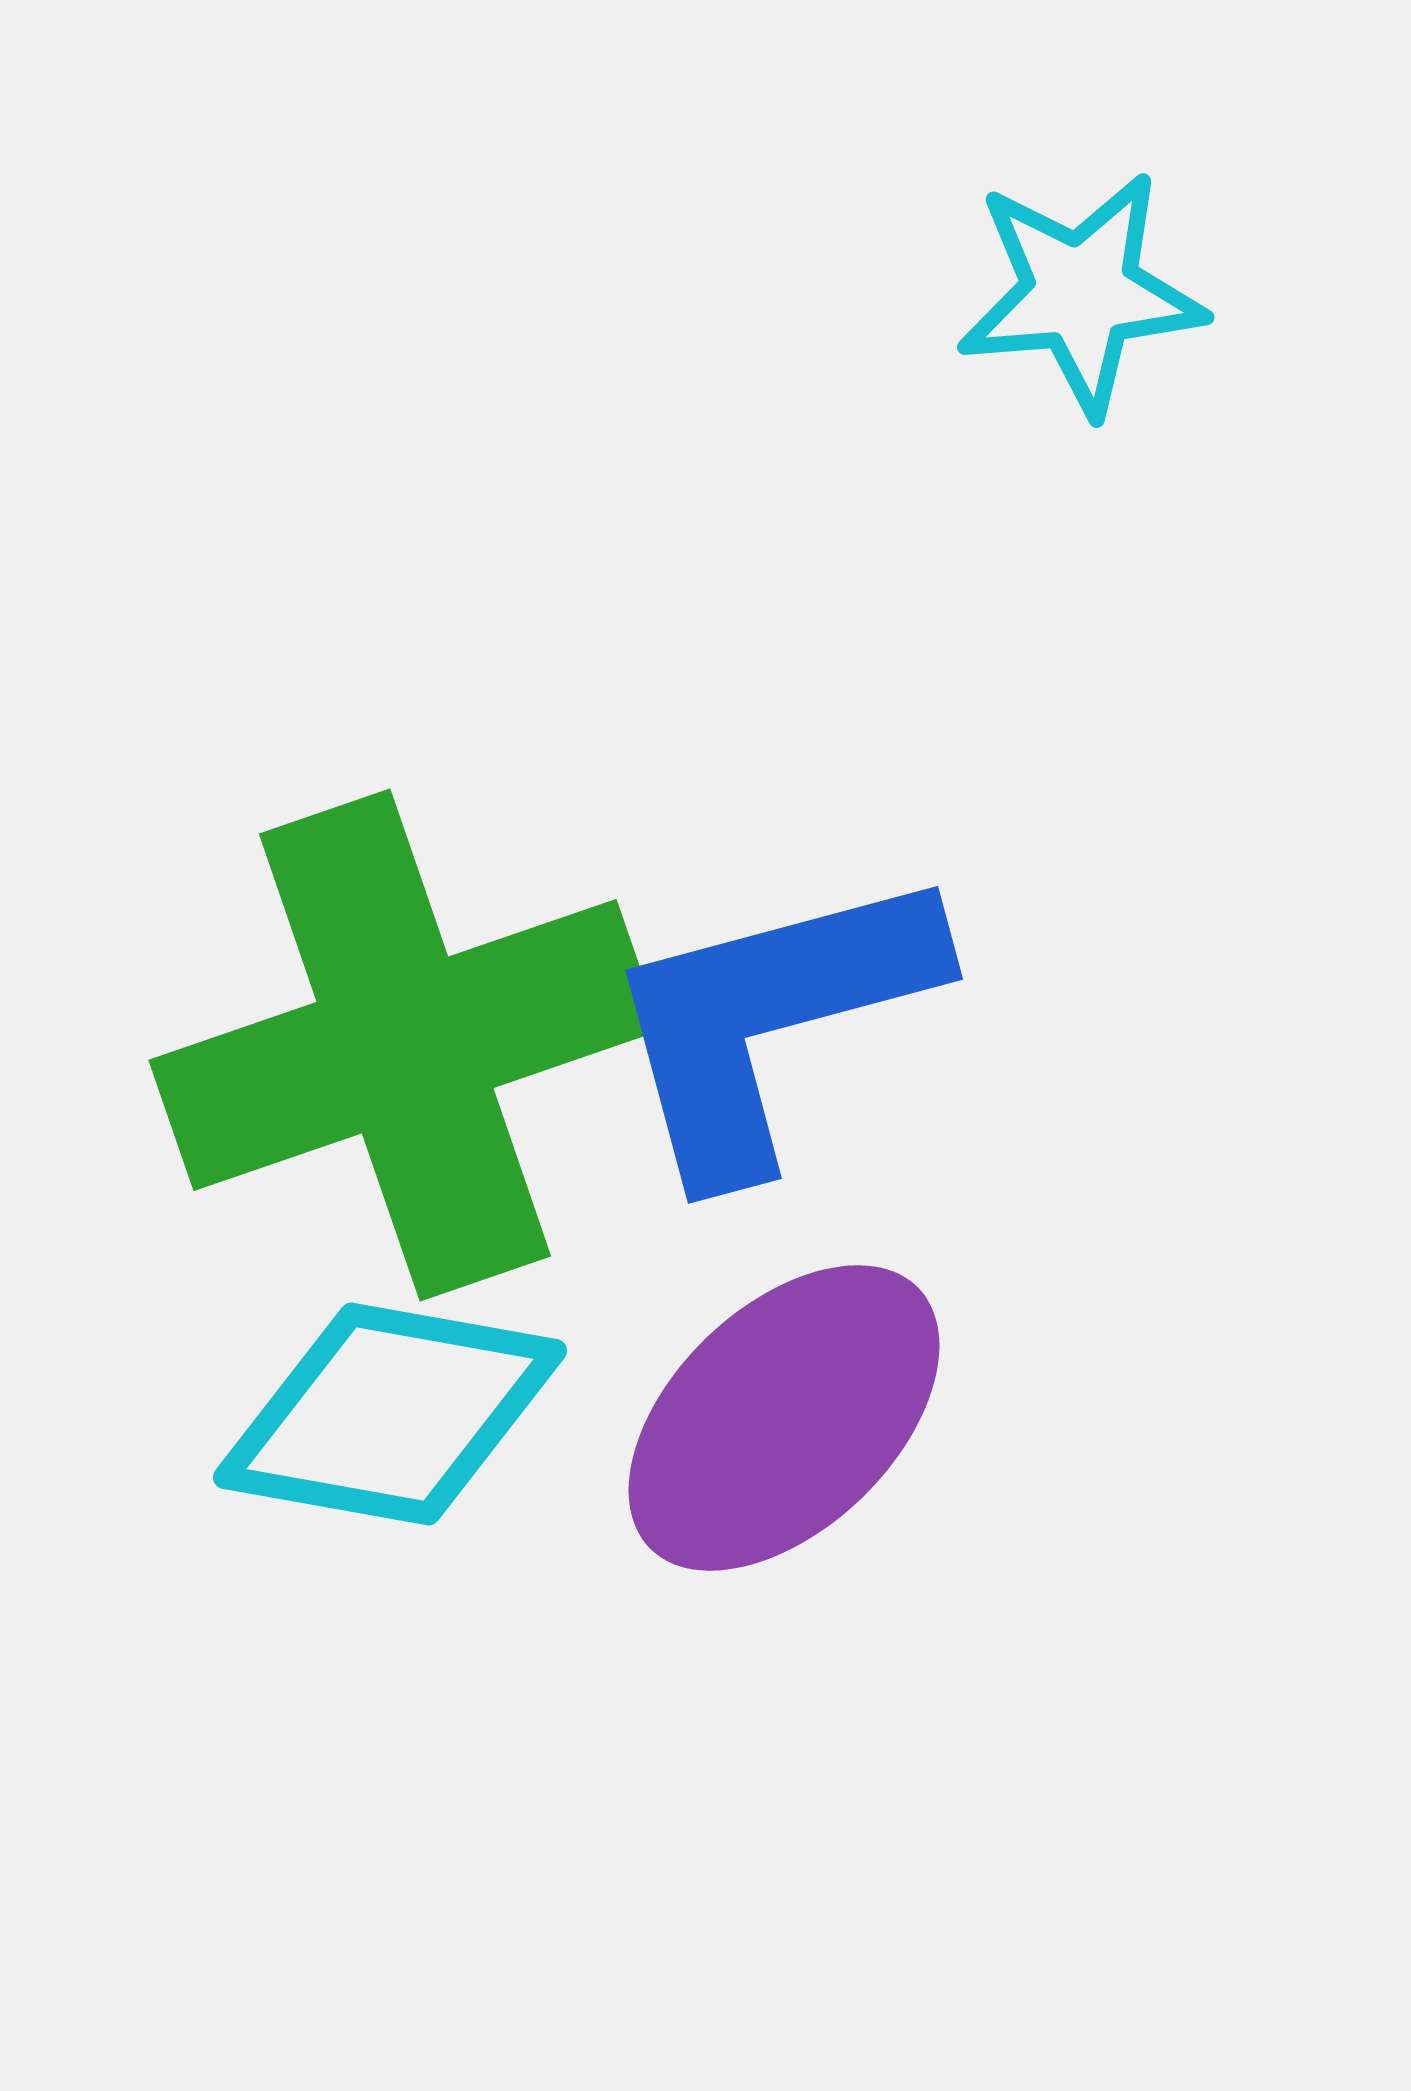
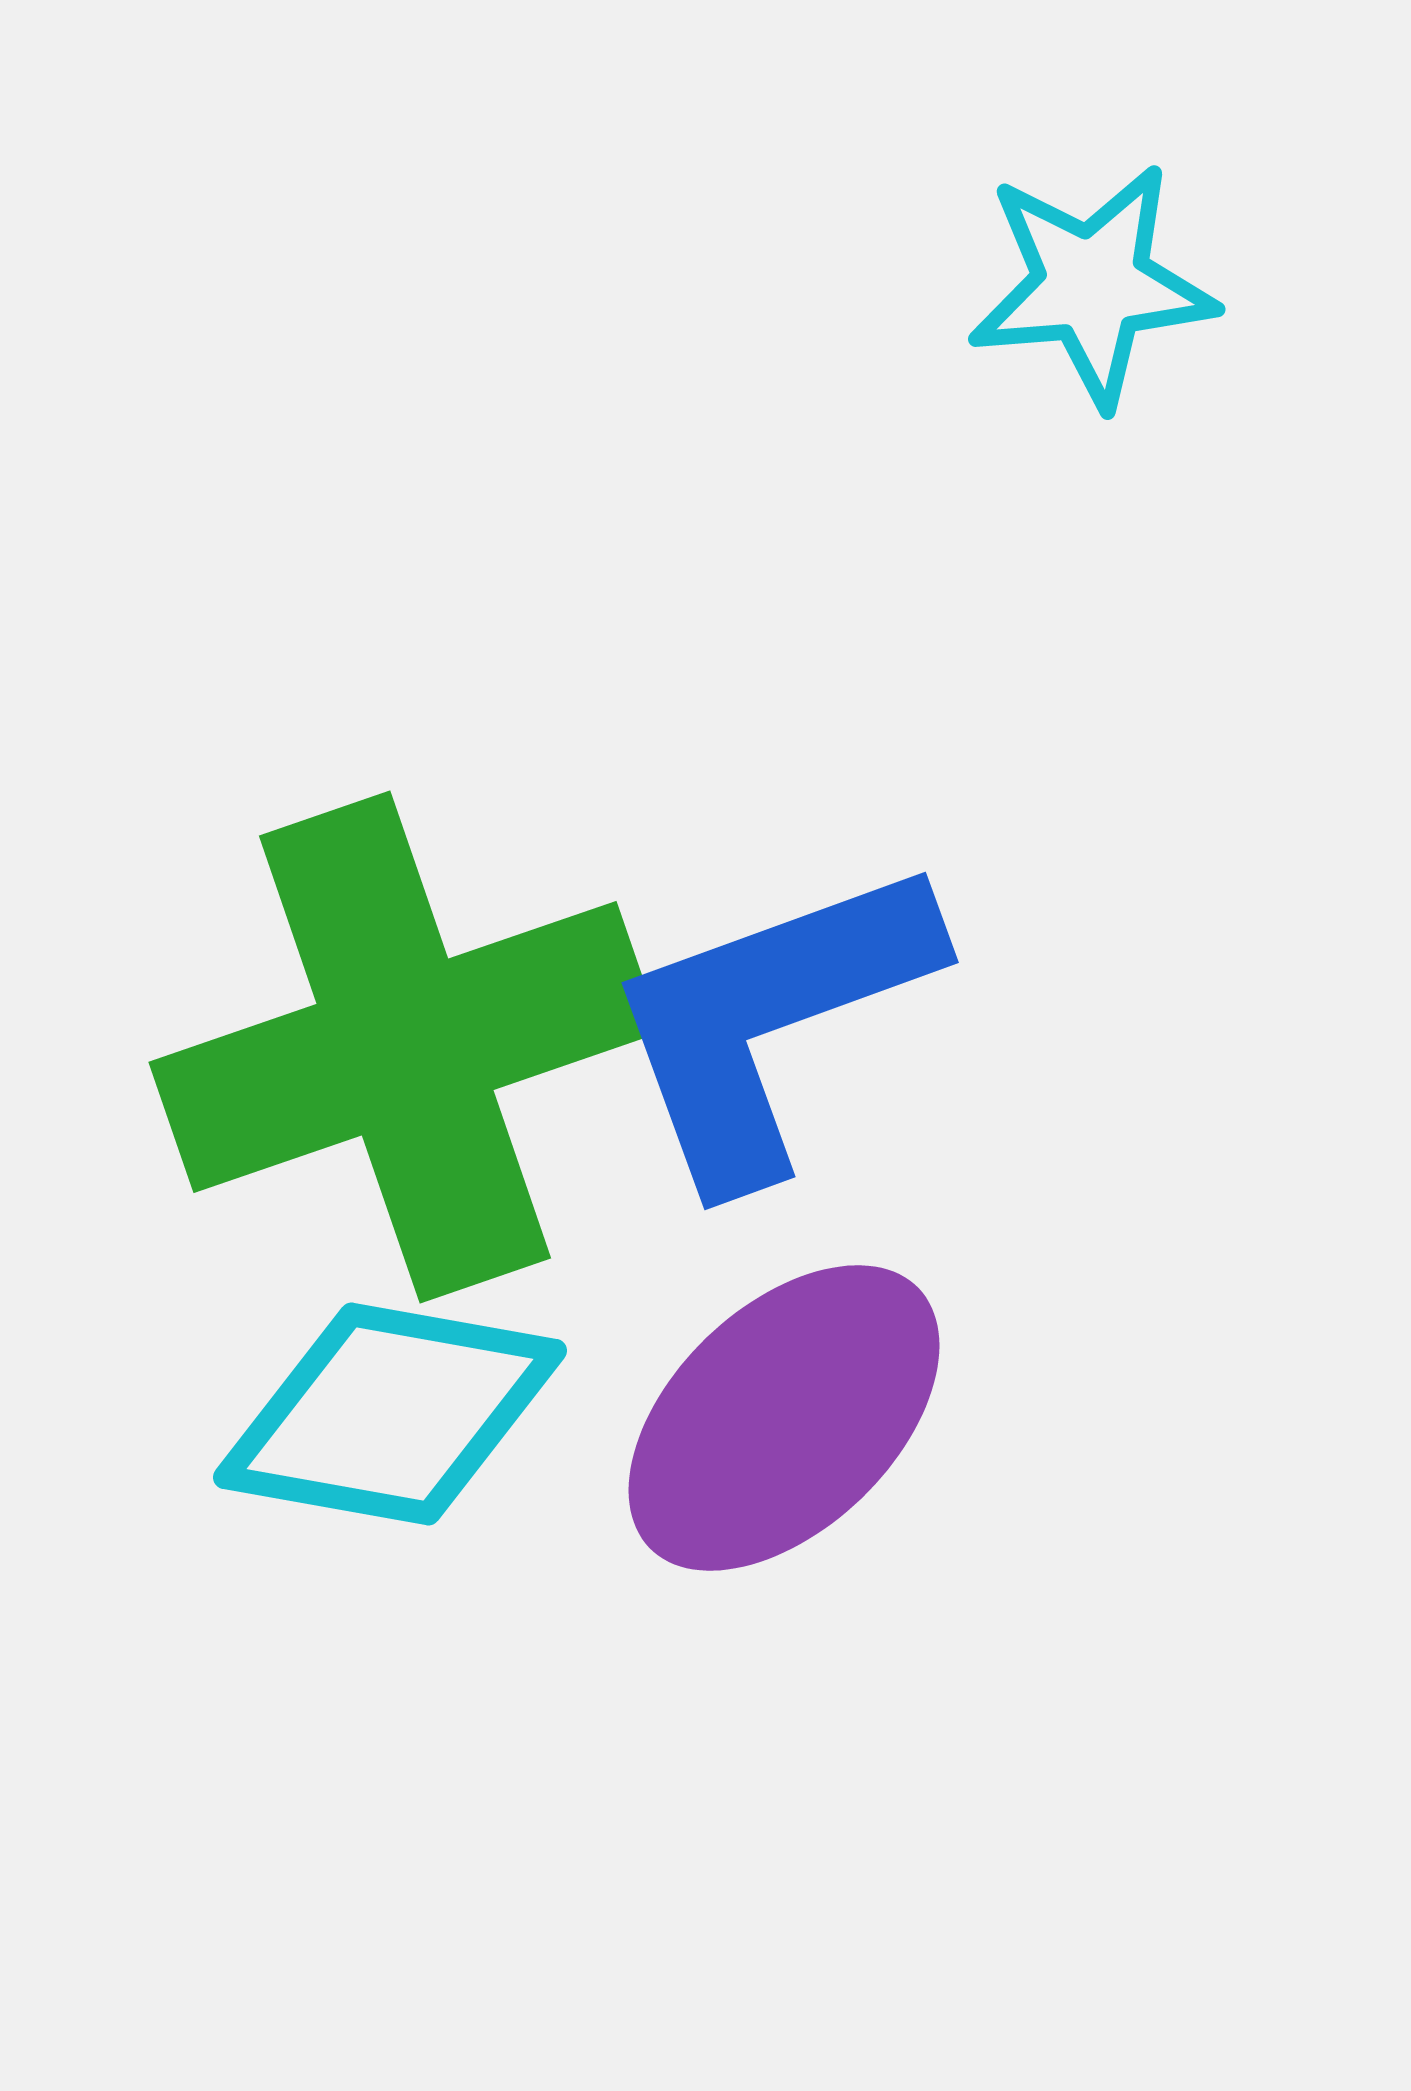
cyan star: moved 11 px right, 8 px up
blue L-shape: rotated 5 degrees counterclockwise
green cross: moved 2 px down
